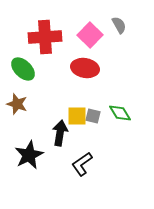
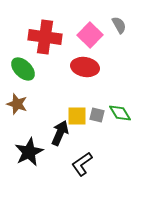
red cross: rotated 12 degrees clockwise
red ellipse: moved 1 px up
gray square: moved 4 px right, 1 px up
black arrow: rotated 15 degrees clockwise
black star: moved 3 px up
